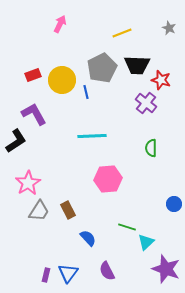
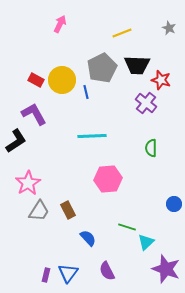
red rectangle: moved 3 px right, 5 px down; rotated 49 degrees clockwise
